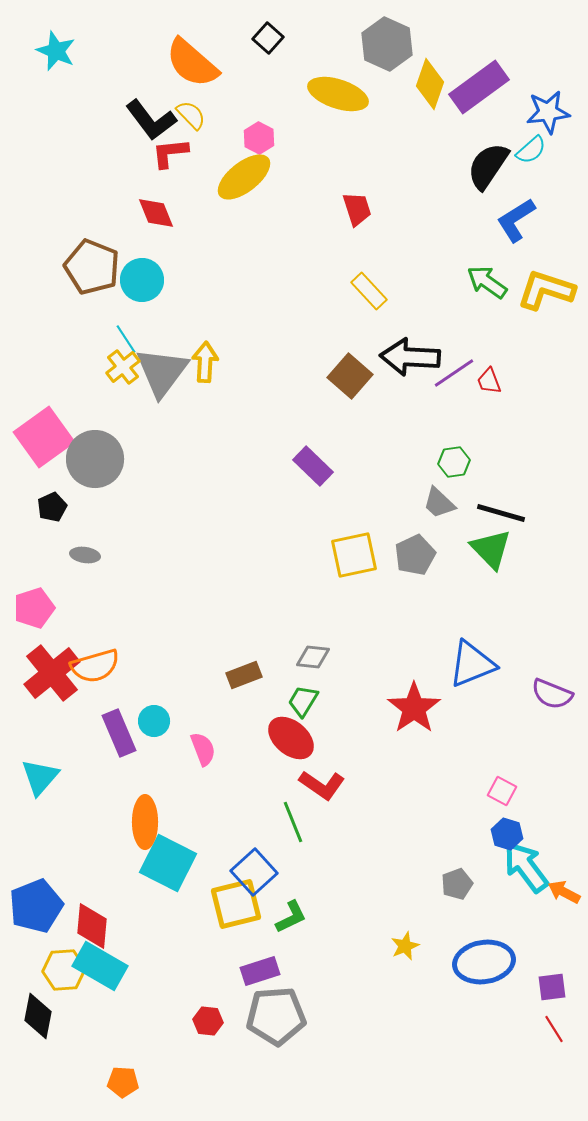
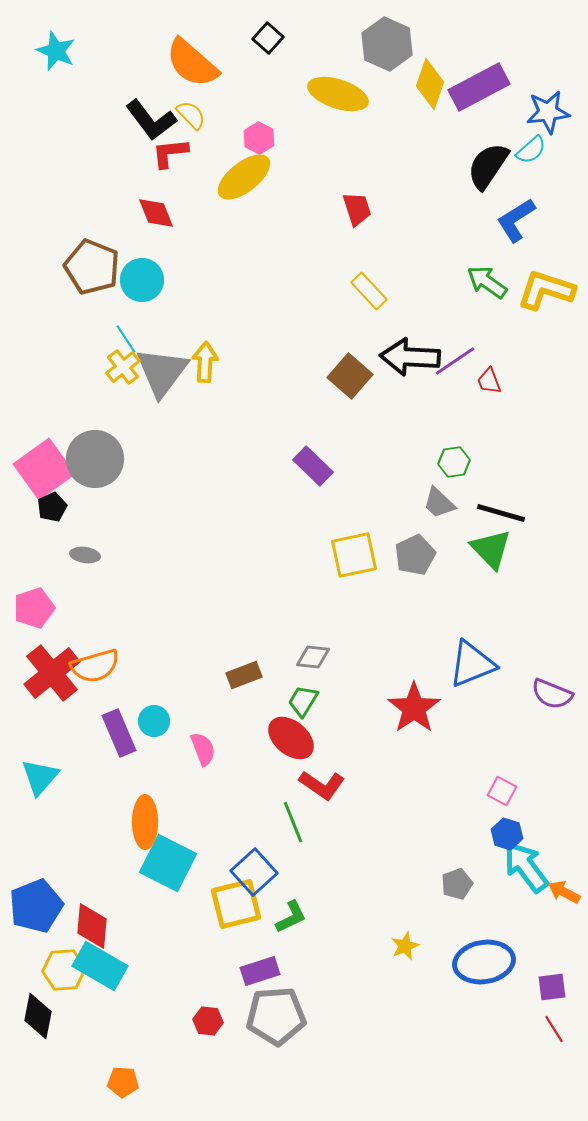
purple rectangle at (479, 87): rotated 8 degrees clockwise
purple line at (454, 373): moved 1 px right, 12 px up
pink square at (44, 437): moved 32 px down
